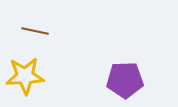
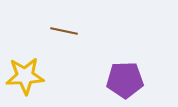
brown line: moved 29 px right
